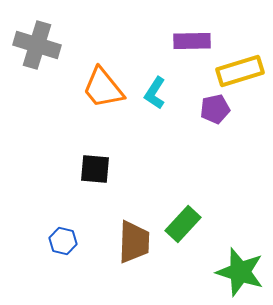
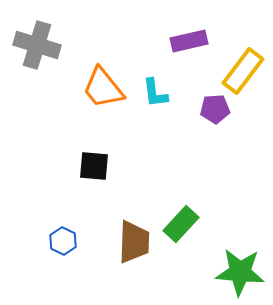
purple rectangle: moved 3 px left; rotated 12 degrees counterclockwise
yellow rectangle: moved 3 px right; rotated 36 degrees counterclockwise
cyan L-shape: rotated 40 degrees counterclockwise
purple pentagon: rotated 8 degrees clockwise
black square: moved 1 px left, 3 px up
green rectangle: moved 2 px left
blue hexagon: rotated 12 degrees clockwise
green star: rotated 12 degrees counterclockwise
